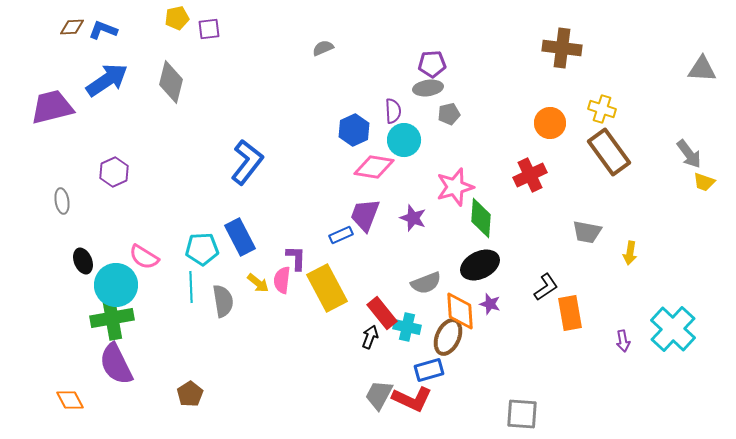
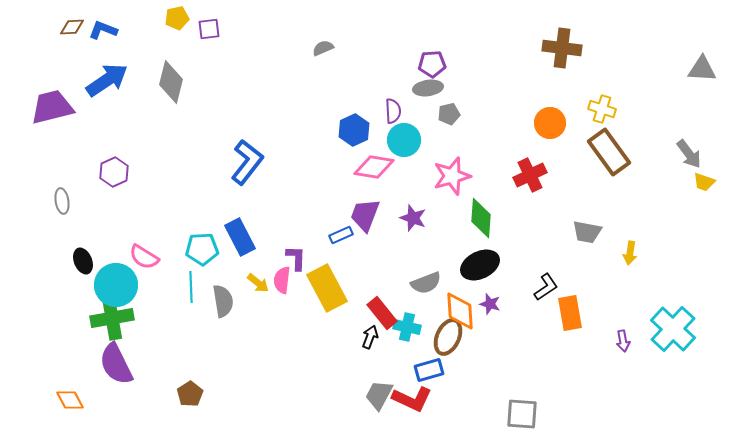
pink star at (455, 187): moved 3 px left, 11 px up
